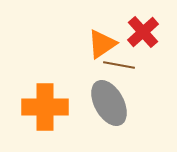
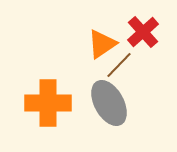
brown line: rotated 56 degrees counterclockwise
orange cross: moved 3 px right, 4 px up
